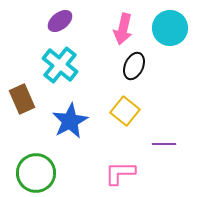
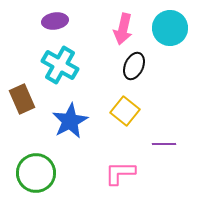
purple ellipse: moved 5 px left; rotated 30 degrees clockwise
cyan cross: rotated 9 degrees counterclockwise
